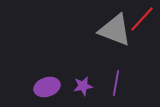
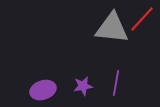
gray triangle: moved 3 px left, 2 px up; rotated 15 degrees counterclockwise
purple ellipse: moved 4 px left, 3 px down
